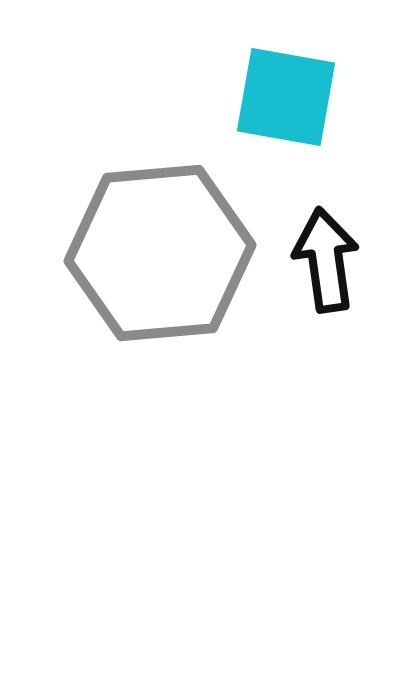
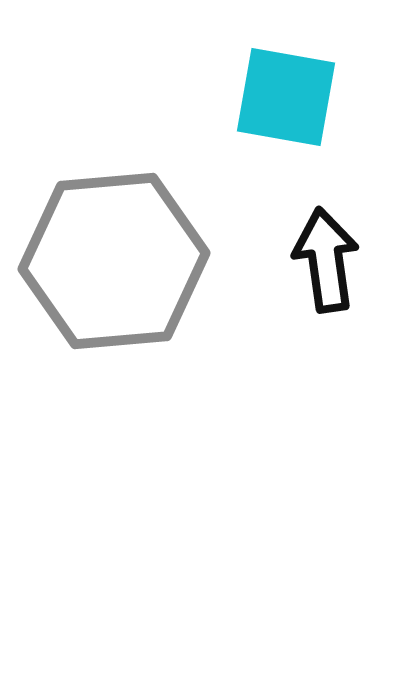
gray hexagon: moved 46 px left, 8 px down
